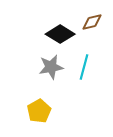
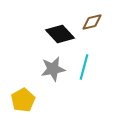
black diamond: rotated 16 degrees clockwise
gray star: moved 2 px right, 2 px down
yellow pentagon: moved 16 px left, 11 px up
